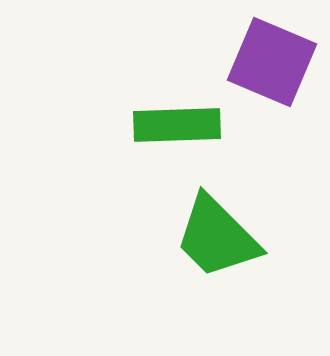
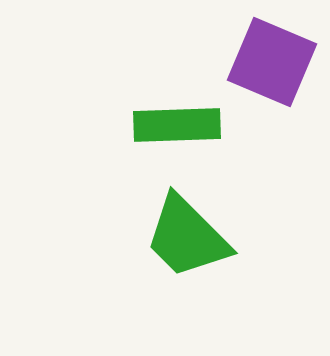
green trapezoid: moved 30 px left
